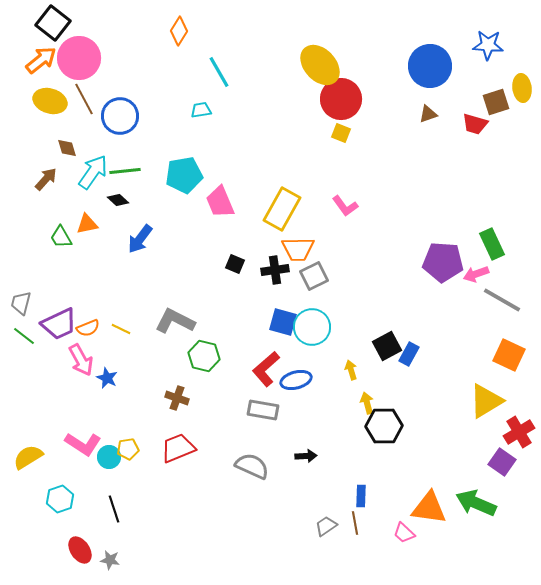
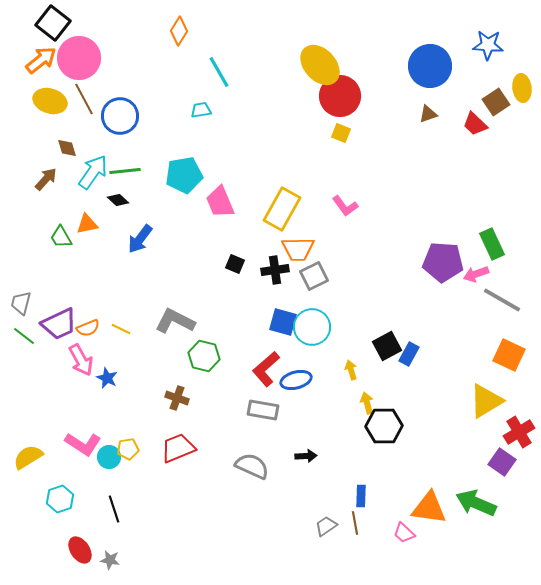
red circle at (341, 99): moved 1 px left, 3 px up
brown square at (496, 102): rotated 16 degrees counterclockwise
red trapezoid at (475, 124): rotated 28 degrees clockwise
